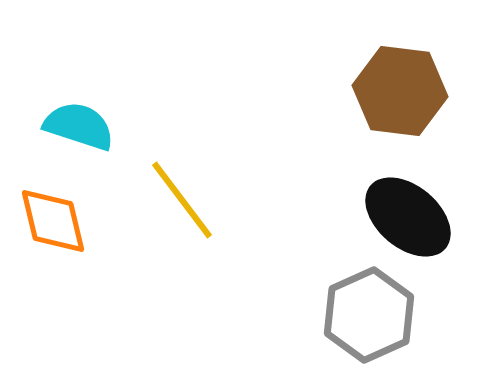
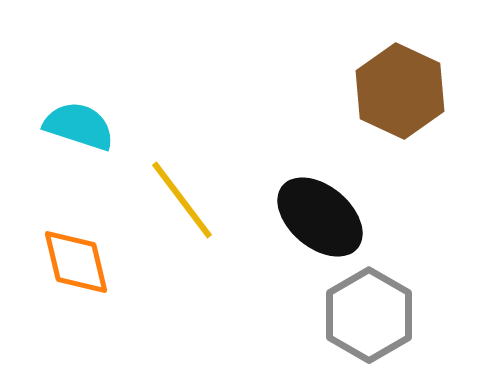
brown hexagon: rotated 18 degrees clockwise
black ellipse: moved 88 px left
orange diamond: moved 23 px right, 41 px down
gray hexagon: rotated 6 degrees counterclockwise
